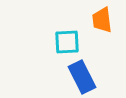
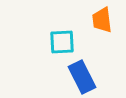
cyan square: moved 5 px left
